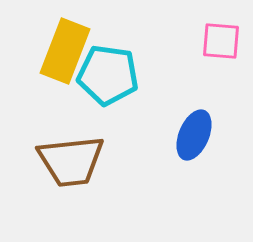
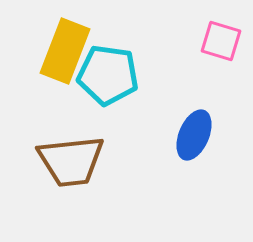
pink square: rotated 12 degrees clockwise
